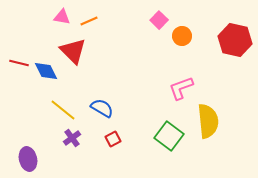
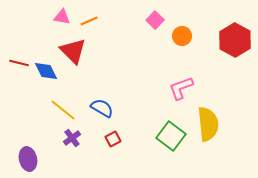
pink square: moved 4 px left
red hexagon: rotated 16 degrees clockwise
yellow semicircle: moved 3 px down
green square: moved 2 px right
